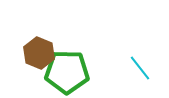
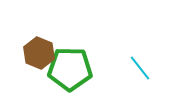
green pentagon: moved 3 px right, 3 px up
